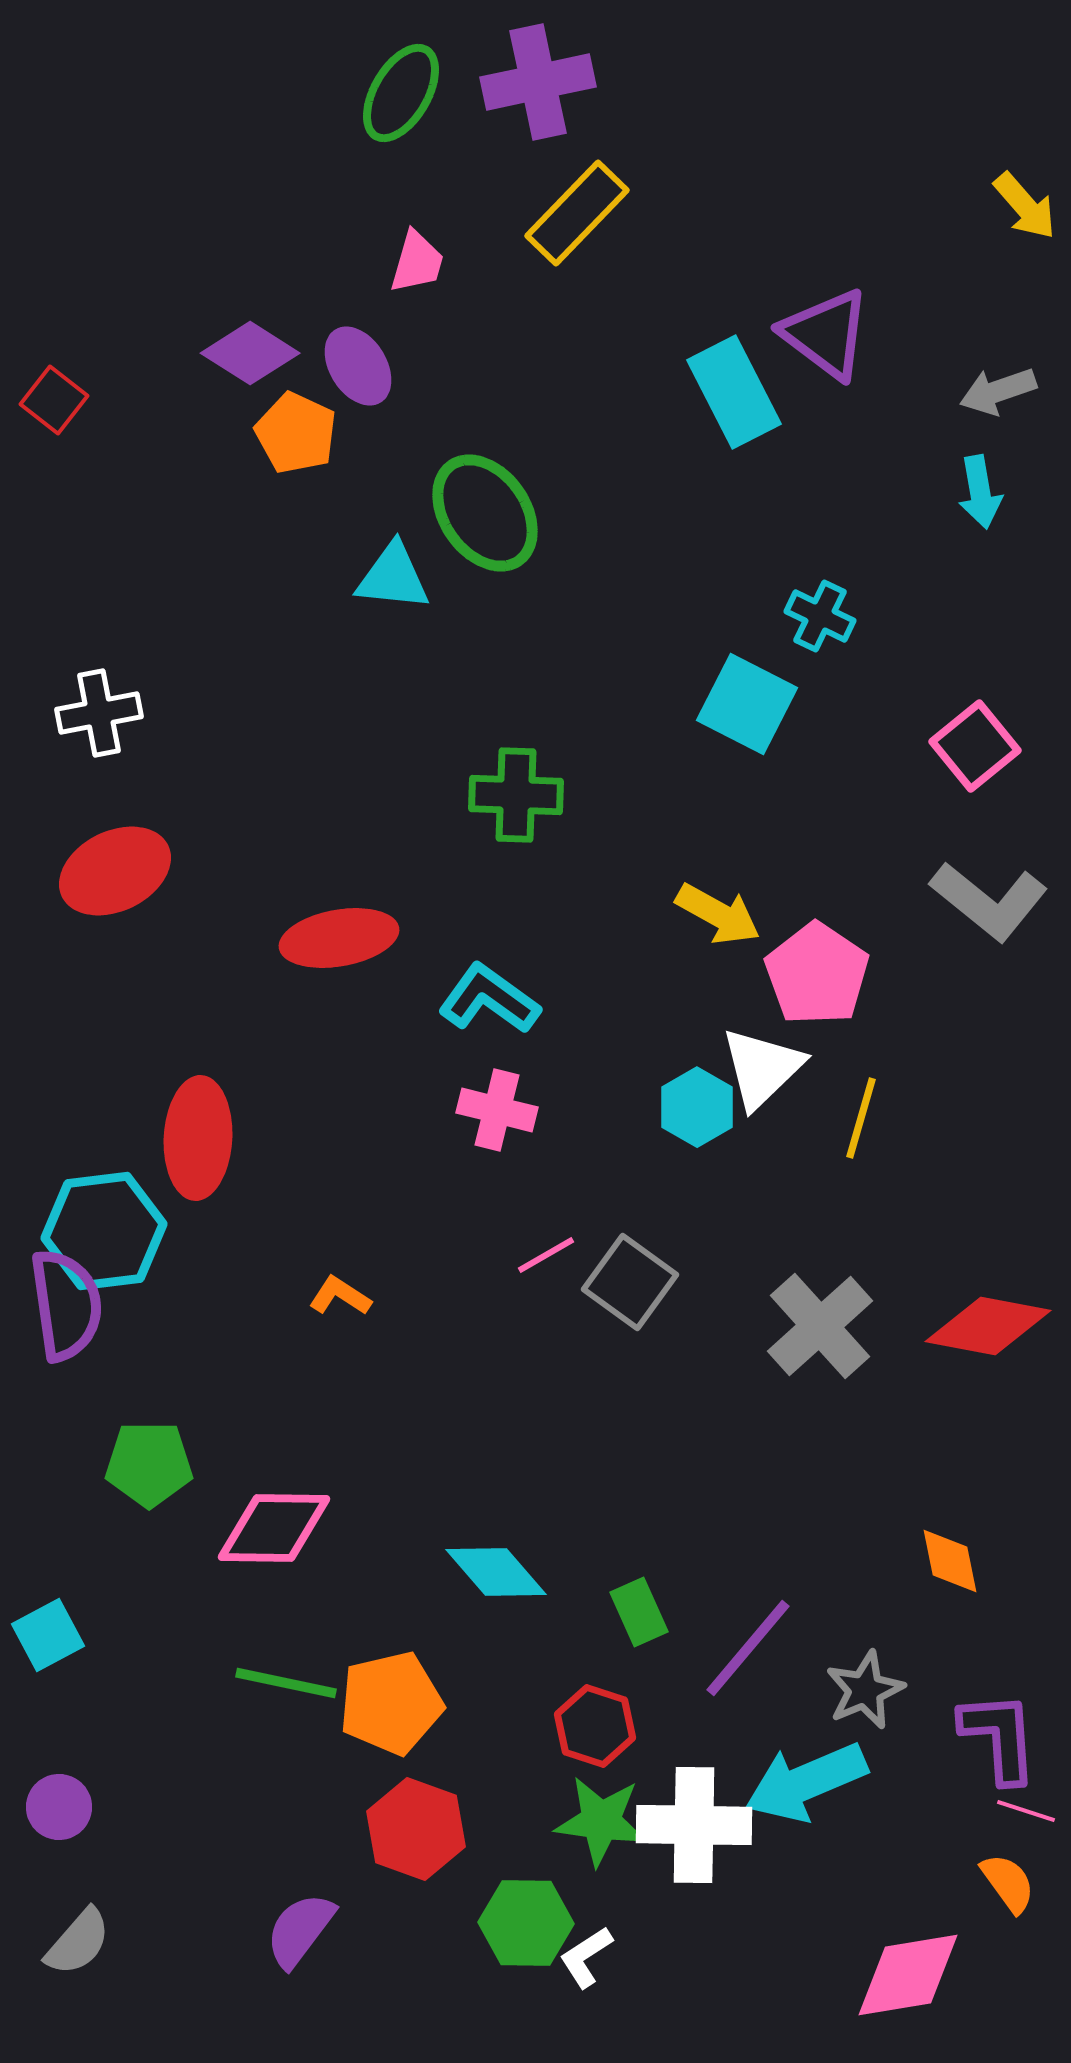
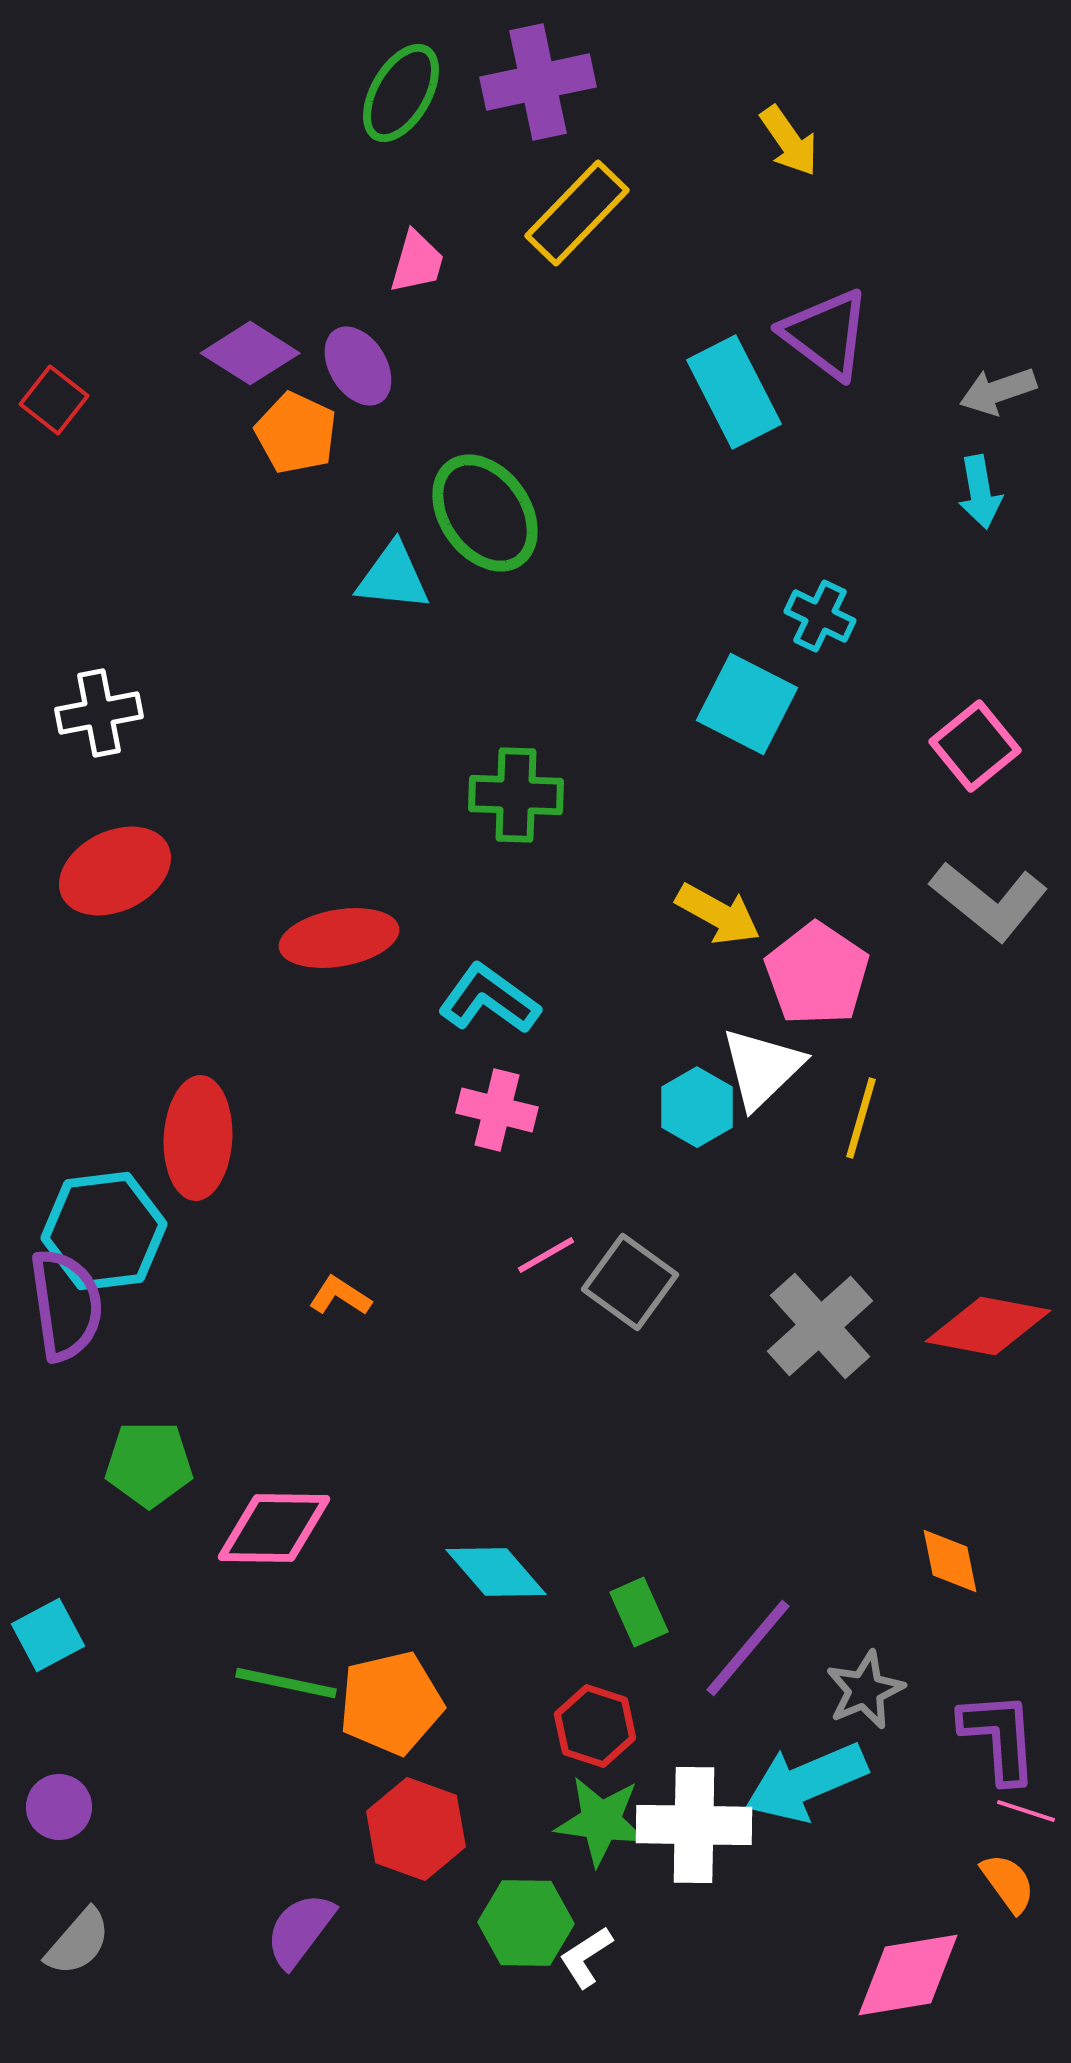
yellow arrow at (1025, 206): moved 236 px left, 65 px up; rotated 6 degrees clockwise
